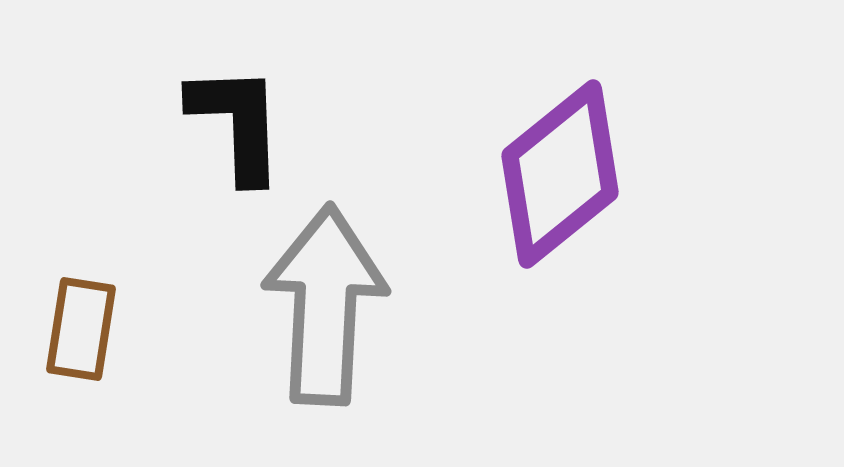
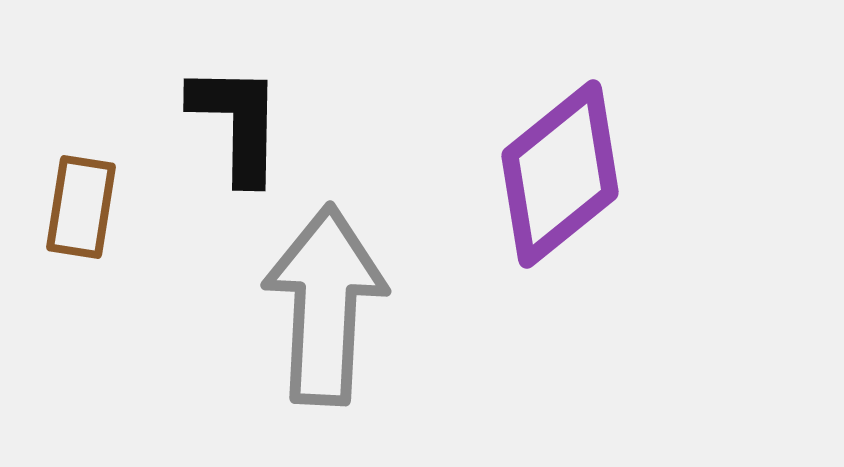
black L-shape: rotated 3 degrees clockwise
brown rectangle: moved 122 px up
